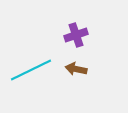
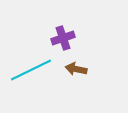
purple cross: moved 13 px left, 3 px down
